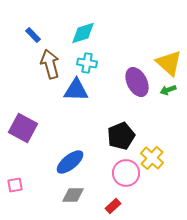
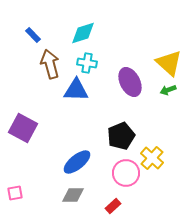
purple ellipse: moved 7 px left
blue ellipse: moved 7 px right
pink square: moved 8 px down
